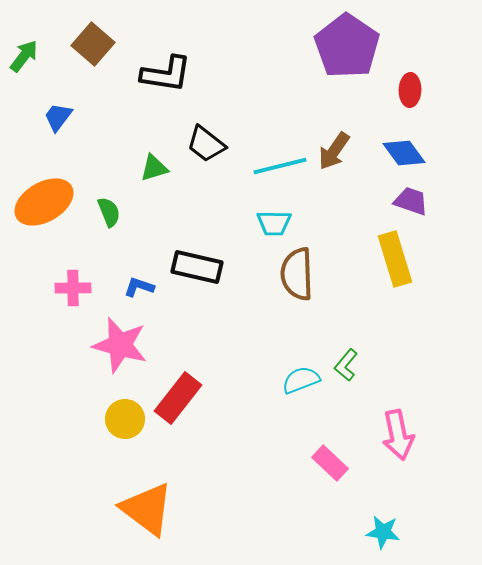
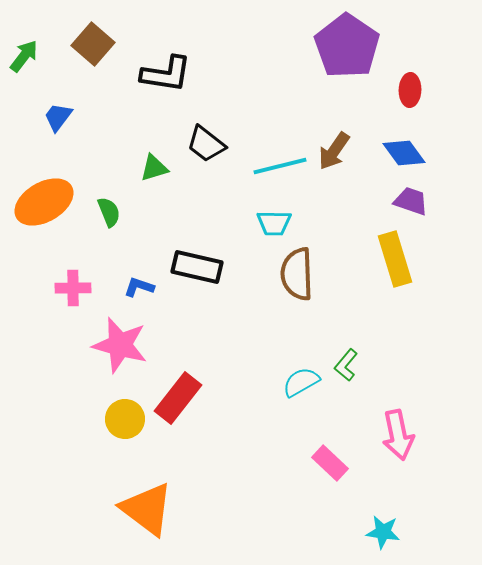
cyan semicircle: moved 2 px down; rotated 9 degrees counterclockwise
